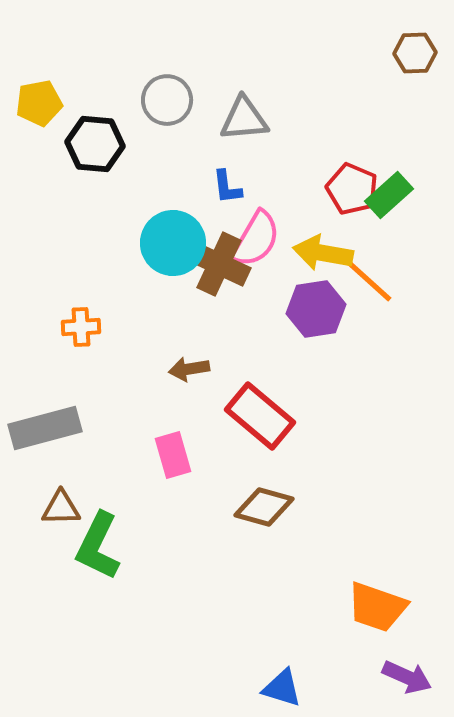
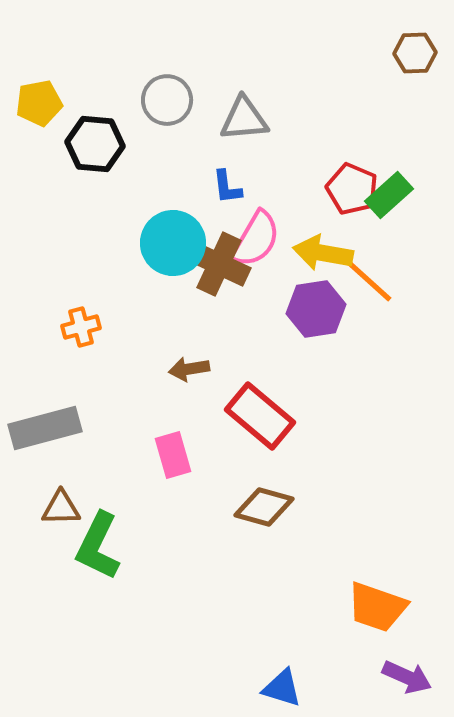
orange cross: rotated 12 degrees counterclockwise
